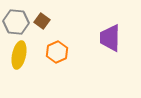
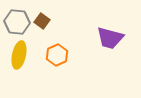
gray hexagon: moved 1 px right
purple trapezoid: rotated 76 degrees counterclockwise
orange hexagon: moved 3 px down
